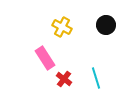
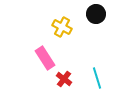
black circle: moved 10 px left, 11 px up
cyan line: moved 1 px right
